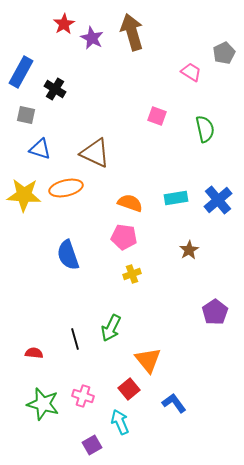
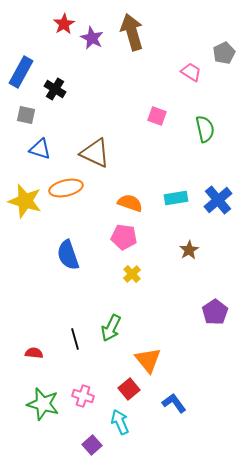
yellow star: moved 1 px right, 6 px down; rotated 12 degrees clockwise
yellow cross: rotated 24 degrees counterclockwise
purple square: rotated 12 degrees counterclockwise
